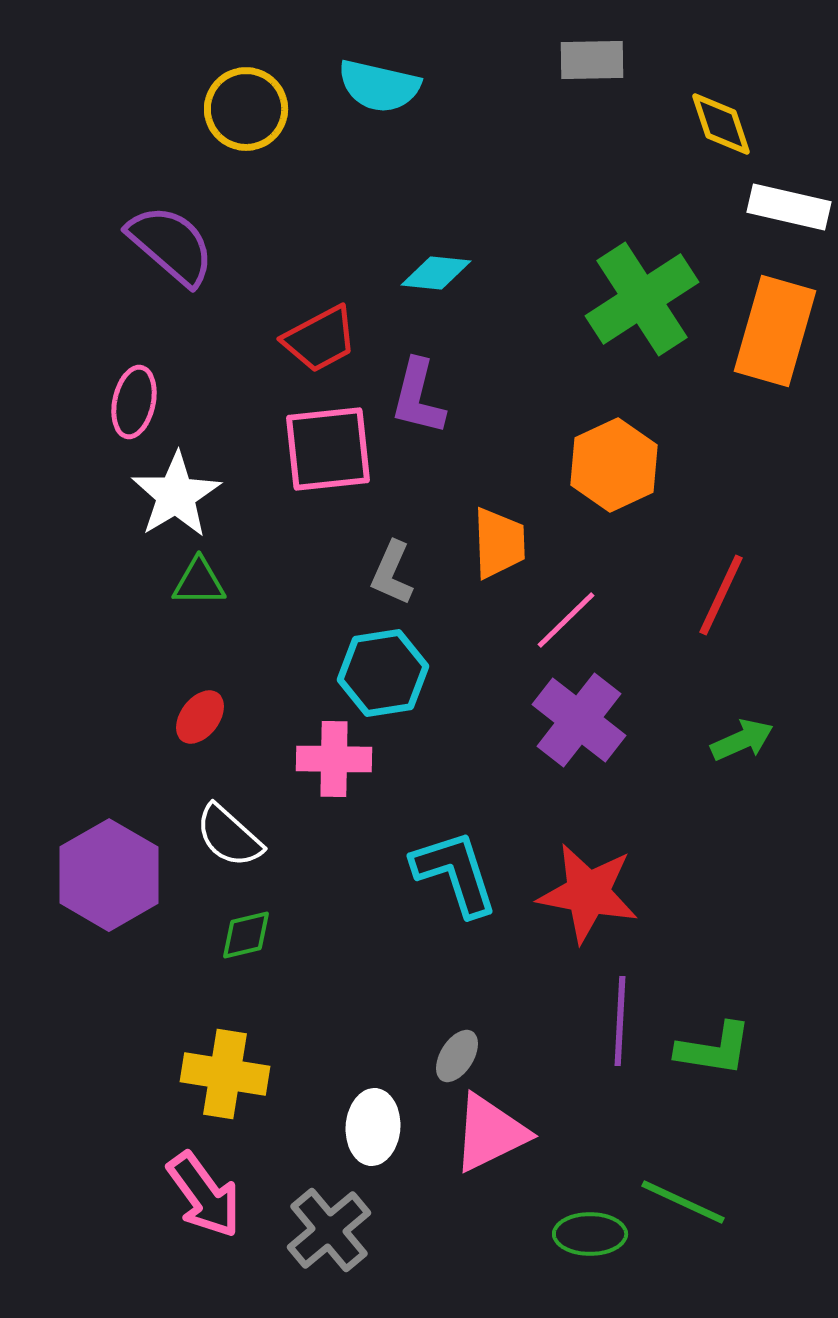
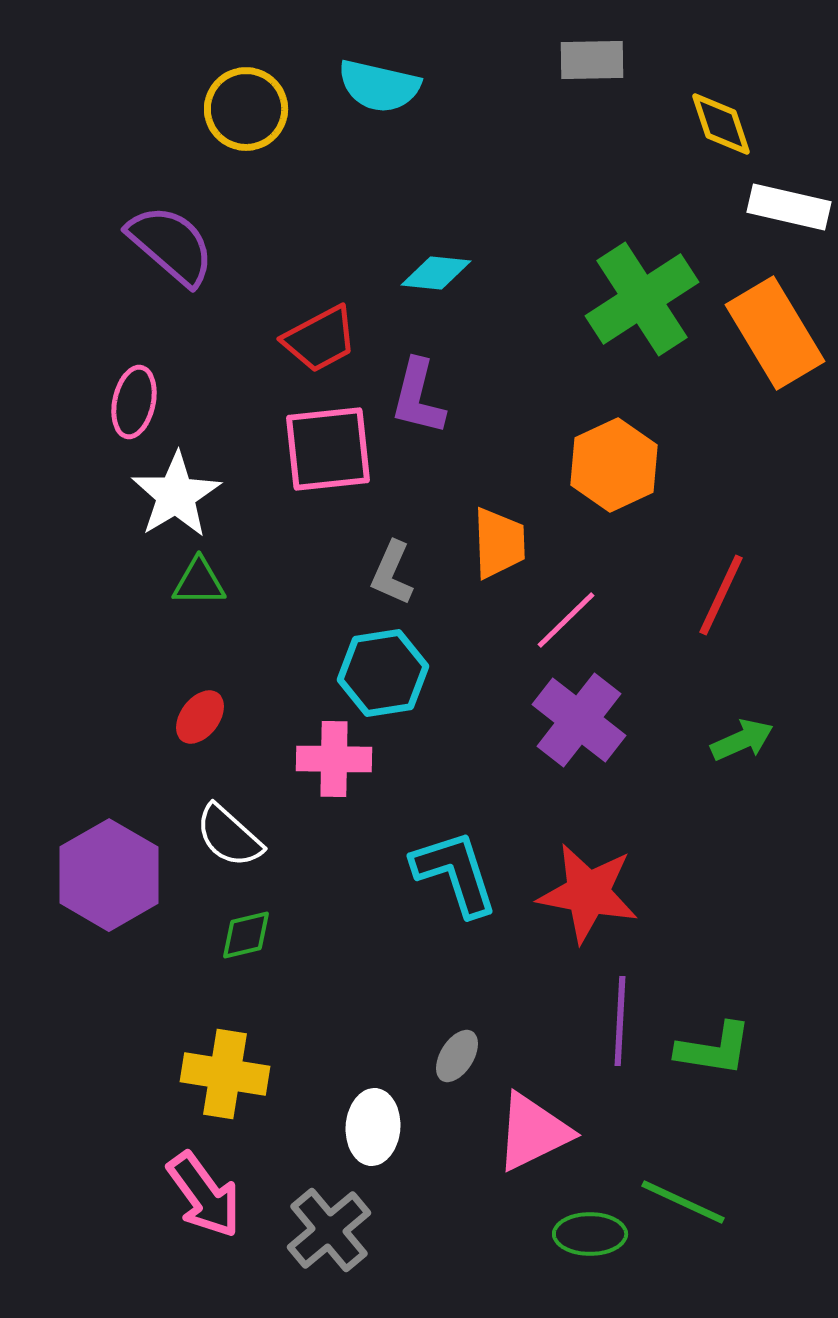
orange rectangle: moved 2 px down; rotated 47 degrees counterclockwise
pink triangle: moved 43 px right, 1 px up
